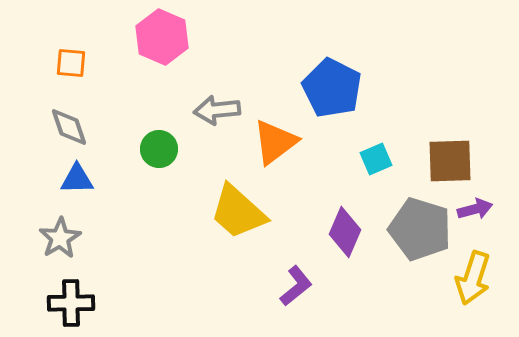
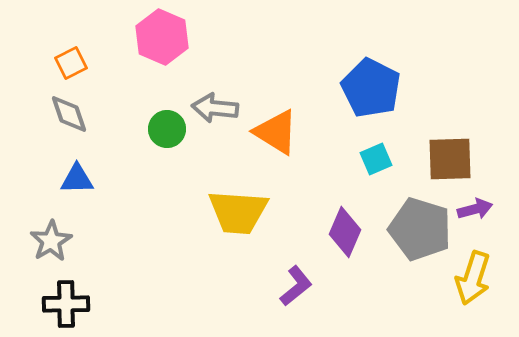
orange square: rotated 32 degrees counterclockwise
blue pentagon: moved 39 px right
gray arrow: moved 2 px left, 2 px up; rotated 12 degrees clockwise
gray diamond: moved 13 px up
orange triangle: moved 1 px right, 10 px up; rotated 51 degrees counterclockwise
green circle: moved 8 px right, 20 px up
brown square: moved 2 px up
yellow trapezoid: rotated 38 degrees counterclockwise
gray star: moved 9 px left, 3 px down
black cross: moved 5 px left, 1 px down
